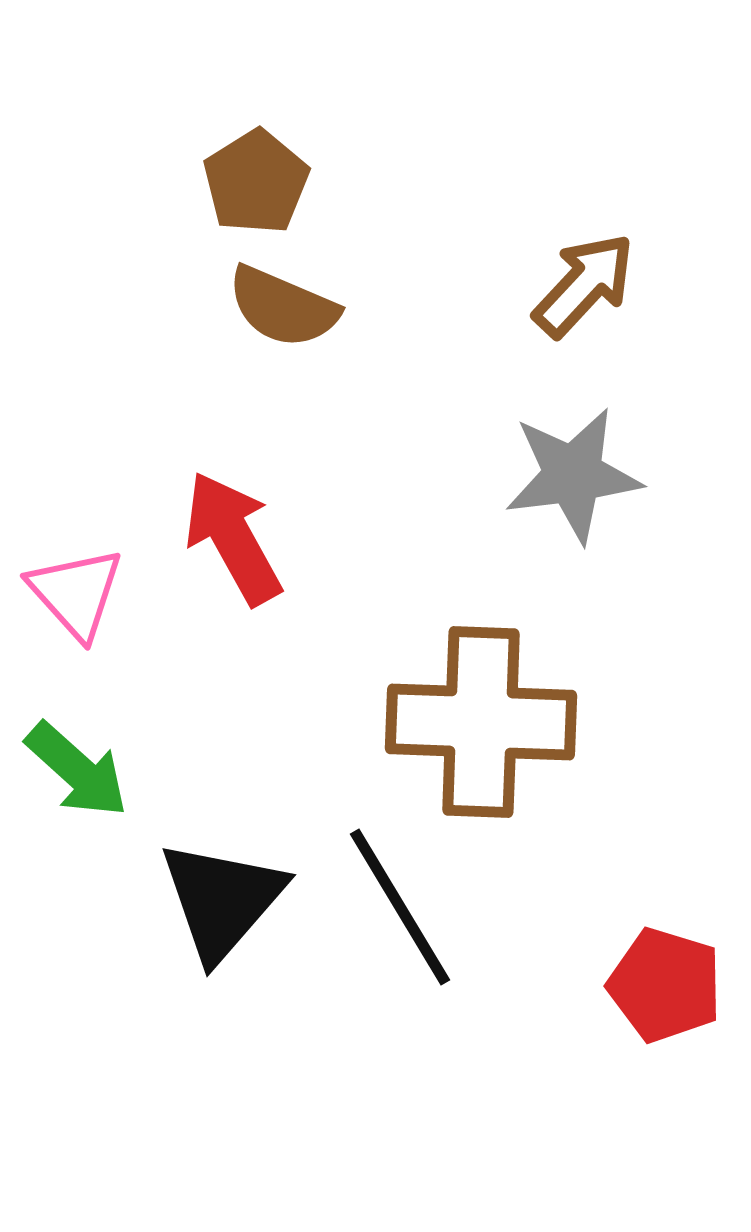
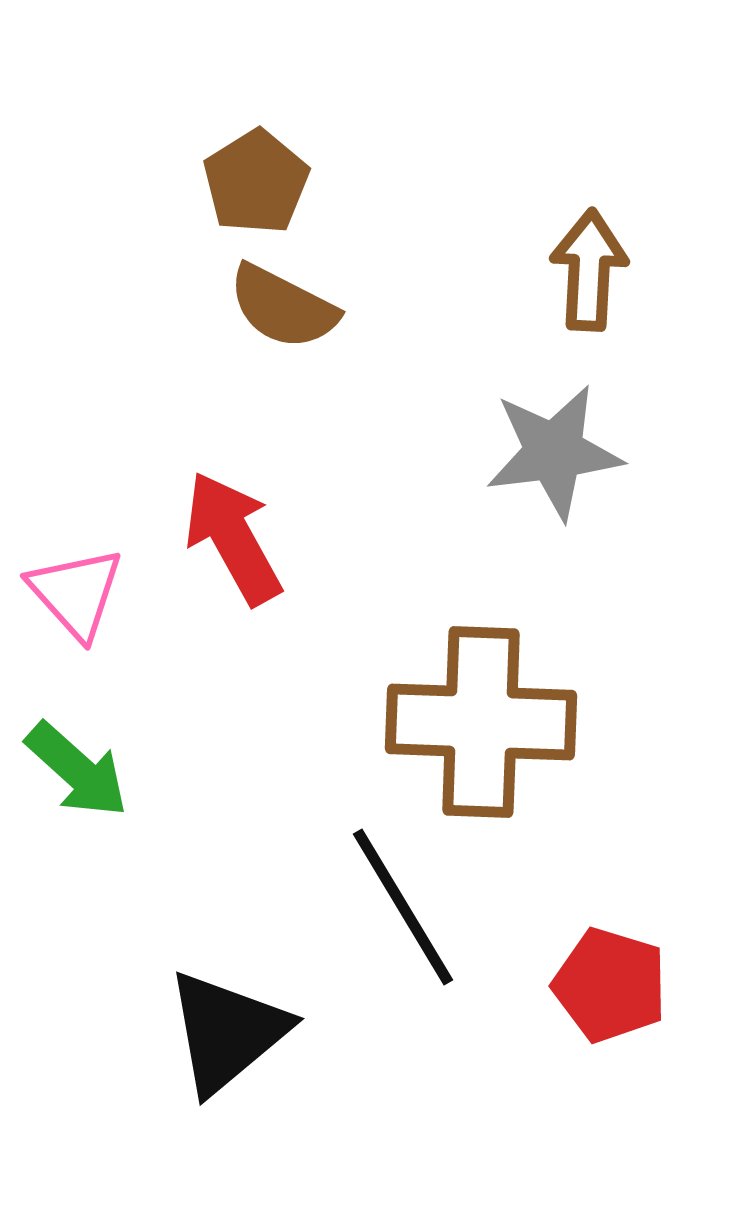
brown arrow: moved 5 px right, 15 px up; rotated 40 degrees counterclockwise
brown semicircle: rotated 4 degrees clockwise
gray star: moved 19 px left, 23 px up
black triangle: moved 5 px right, 132 px down; rotated 9 degrees clockwise
black line: moved 3 px right
red pentagon: moved 55 px left
